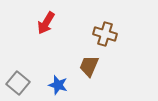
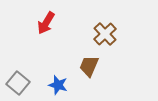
brown cross: rotated 30 degrees clockwise
